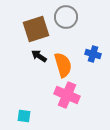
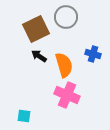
brown square: rotated 8 degrees counterclockwise
orange semicircle: moved 1 px right
